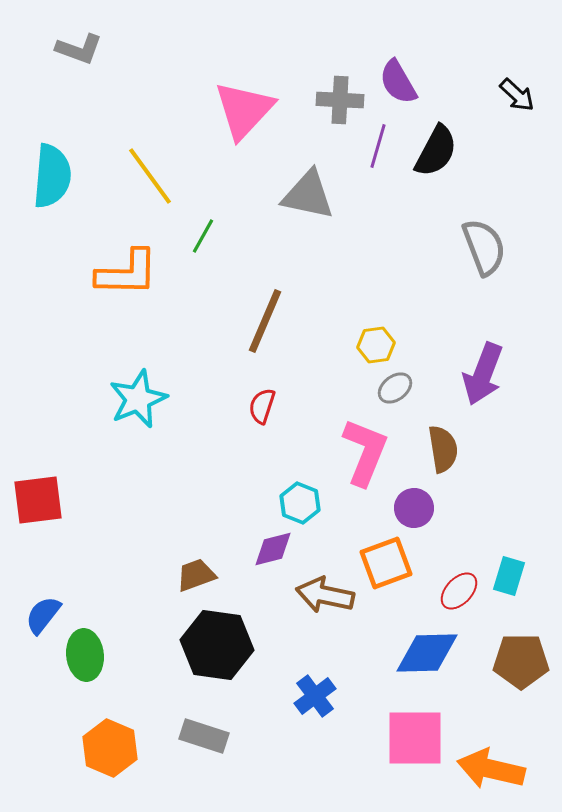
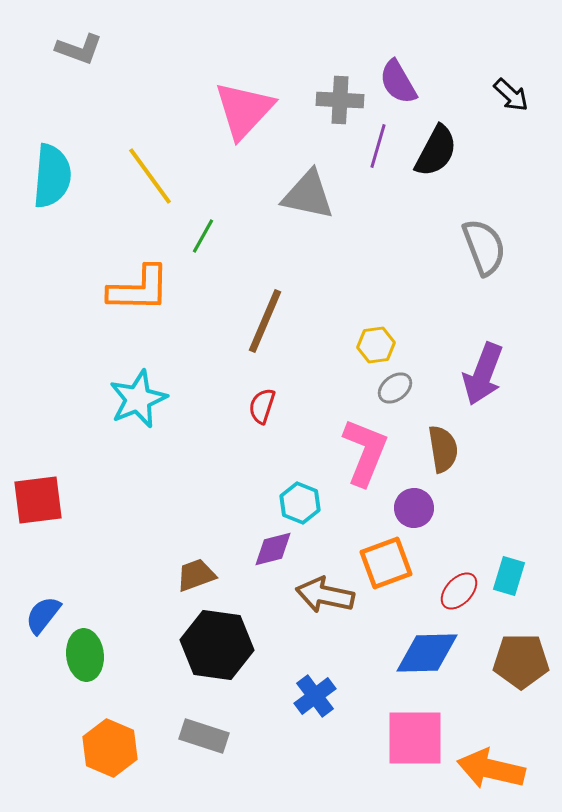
black arrow: moved 6 px left
orange L-shape: moved 12 px right, 16 px down
